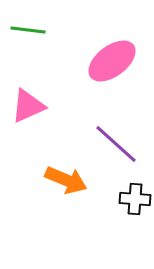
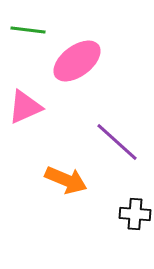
pink ellipse: moved 35 px left
pink triangle: moved 3 px left, 1 px down
purple line: moved 1 px right, 2 px up
black cross: moved 15 px down
